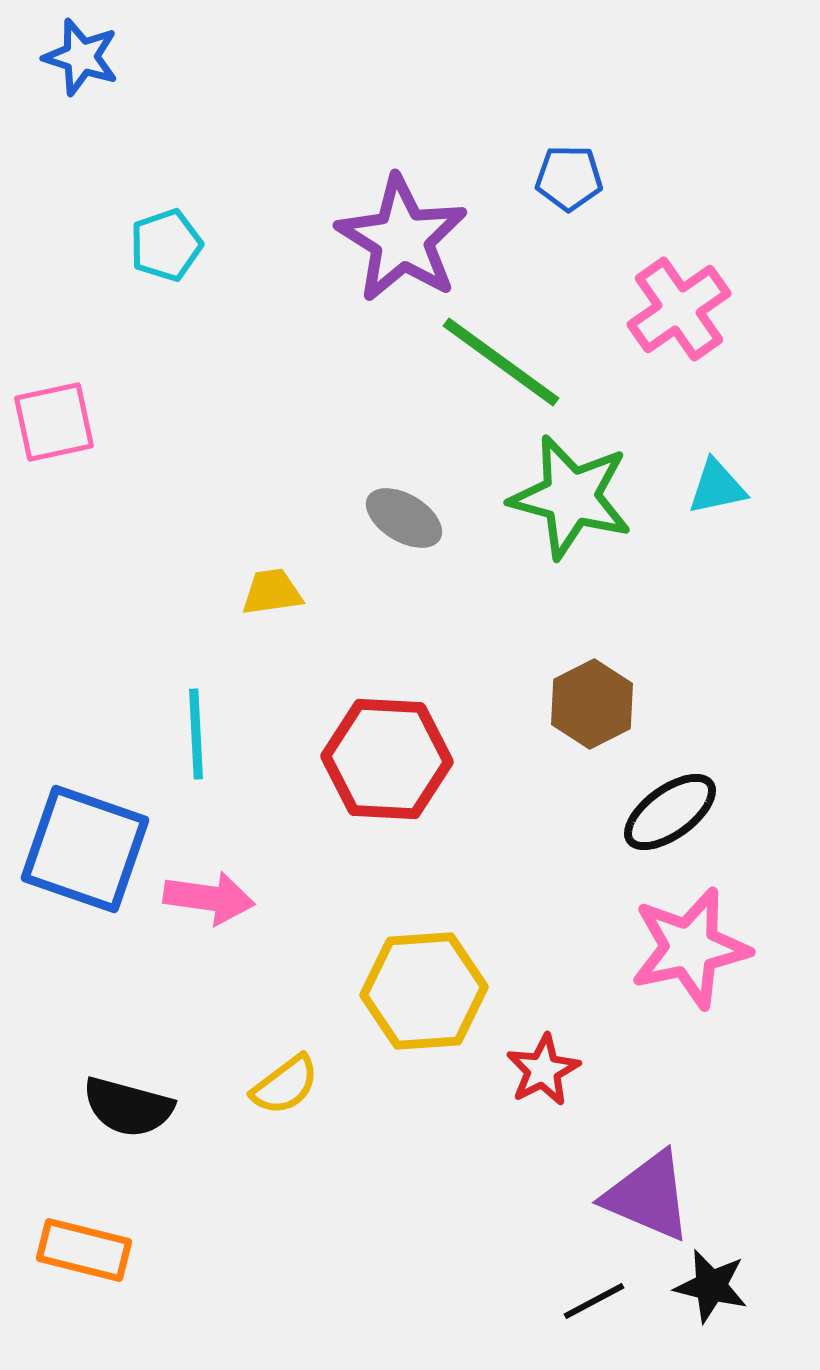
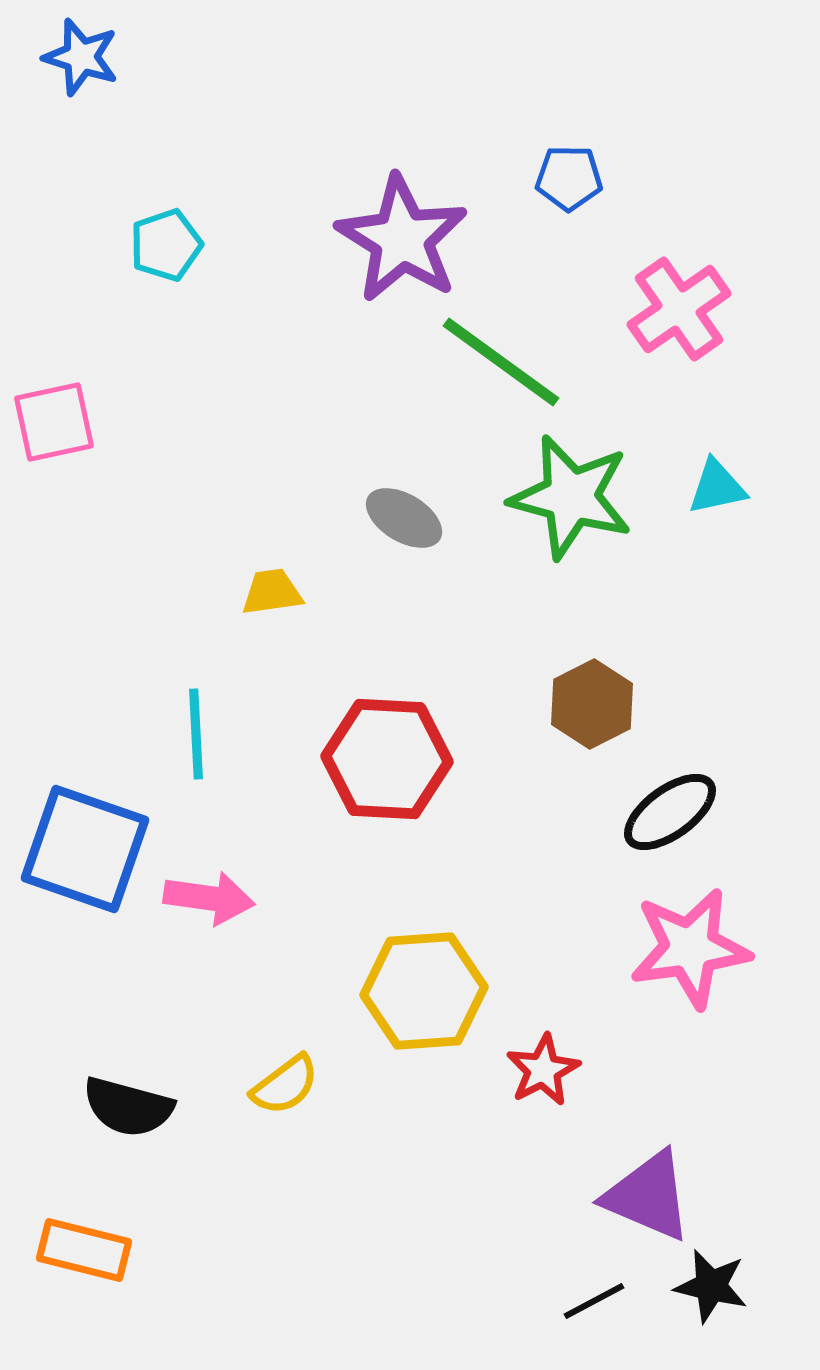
pink star: rotated 4 degrees clockwise
